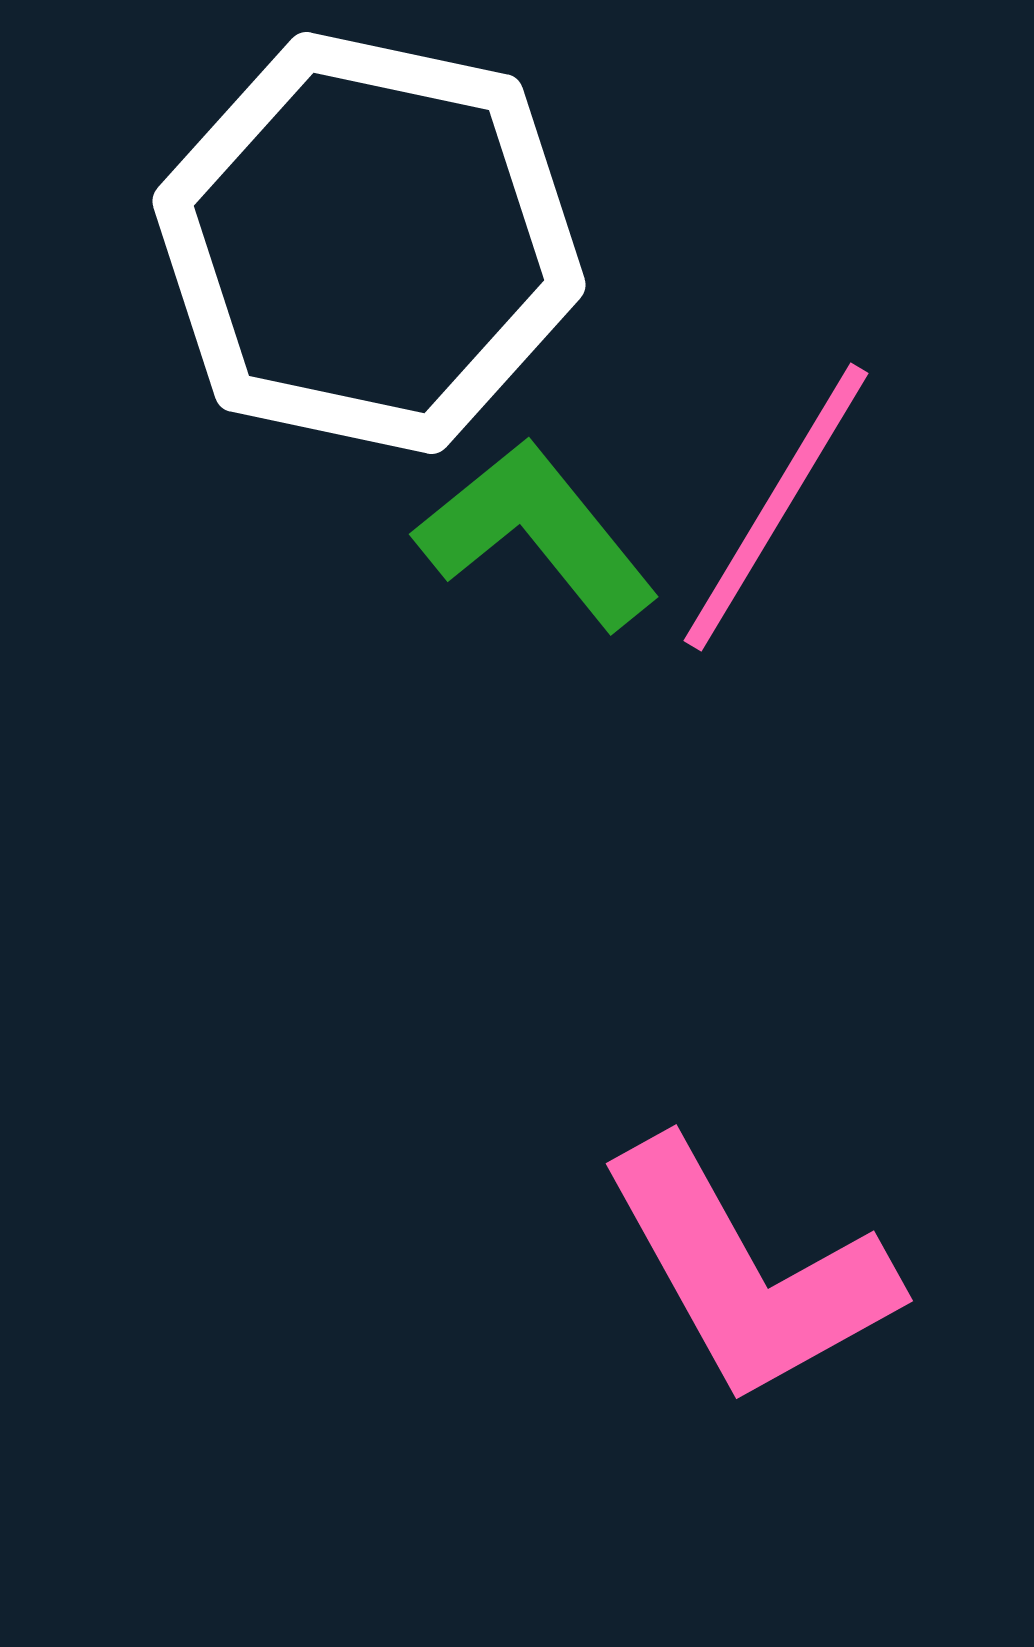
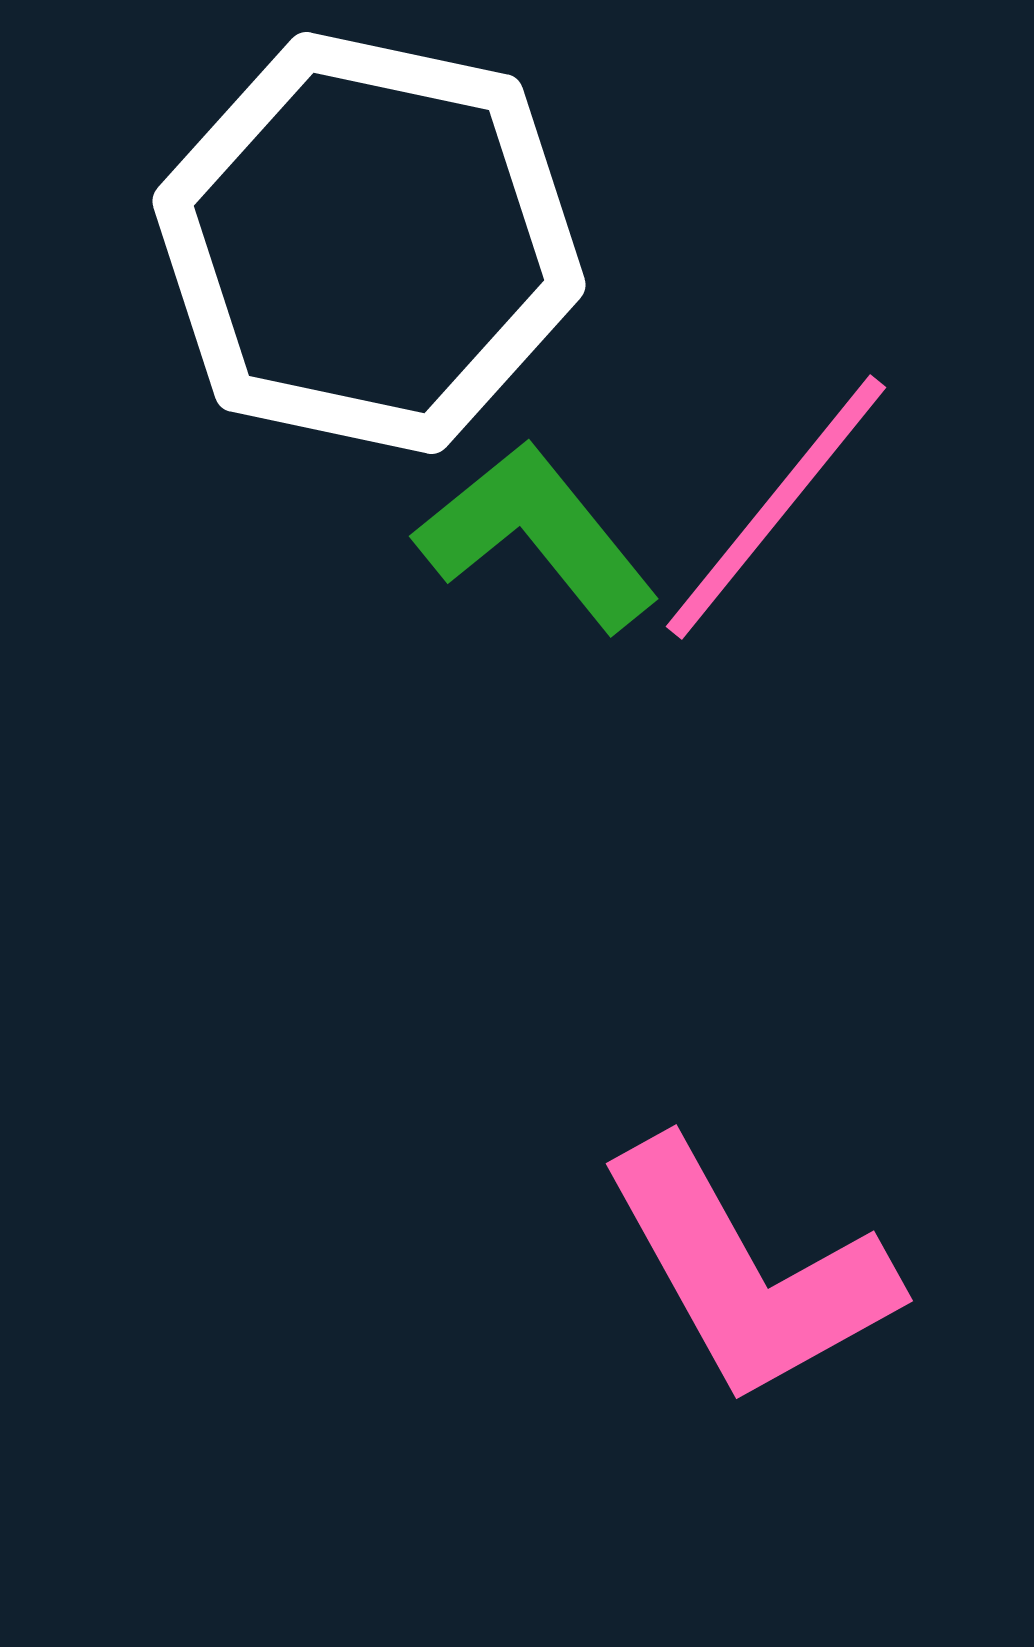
pink line: rotated 8 degrees clockwise
green L-shape: moved 2 px down
